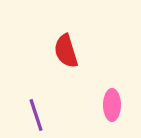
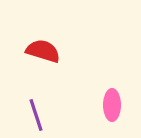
red semicircle: moved 23 px left; rotated 124 degrees clockwise
